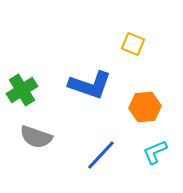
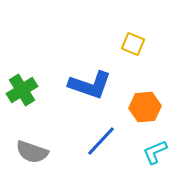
gray semicircle: moved 4 px left, 15 px down
blue line: moved 14 px up
